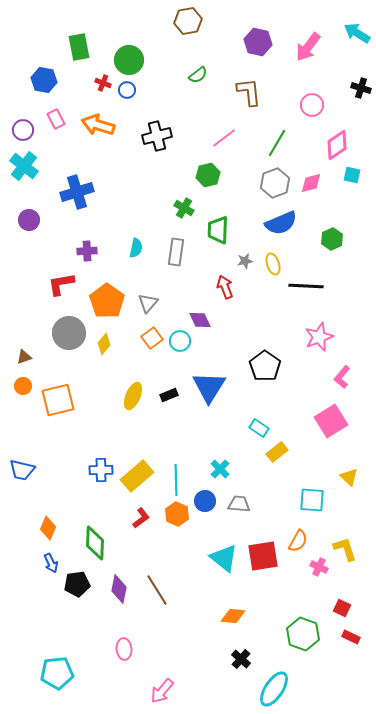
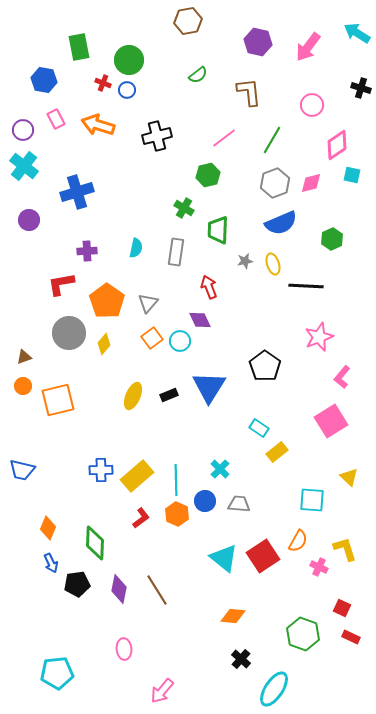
green line at (277, 143): moved 5 px left, 3 px up
red arrow at (225, 287): moved 16 px left
red square at (263, 556): rotated 24 degrees counterclockwise
